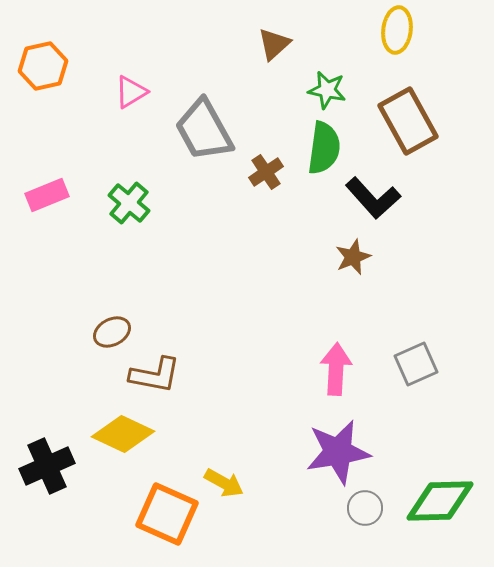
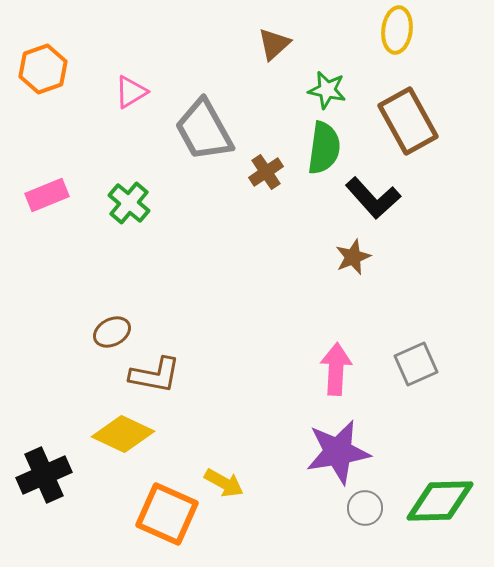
orange hexagon: moved 3 px down; rotated 6 degrees counterclockwise
black cross: moved 3 px left, 9 px down
